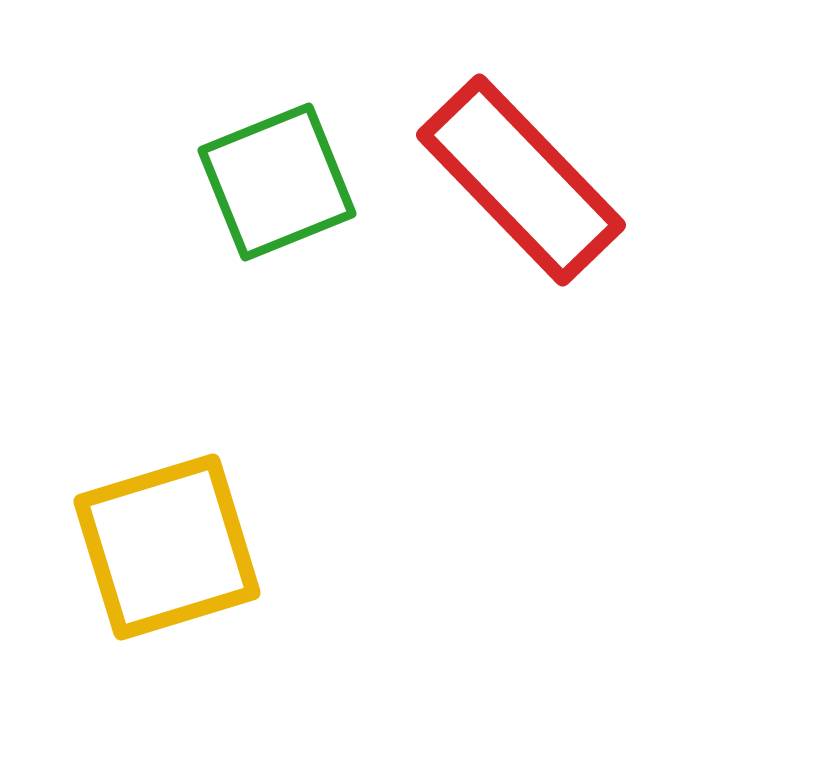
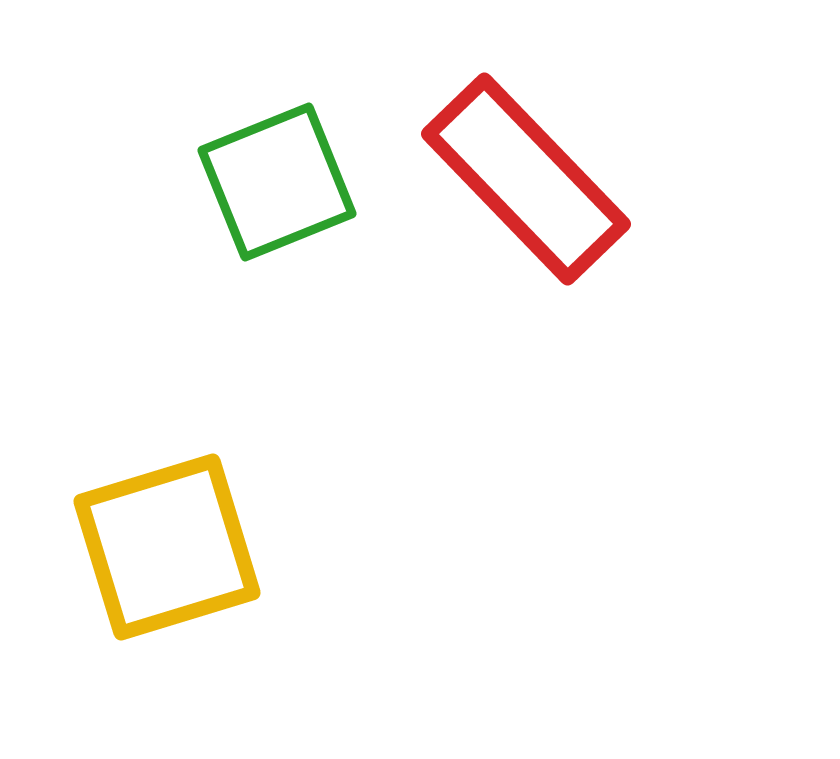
red rectangle: moved 5 px right, 1 px up
